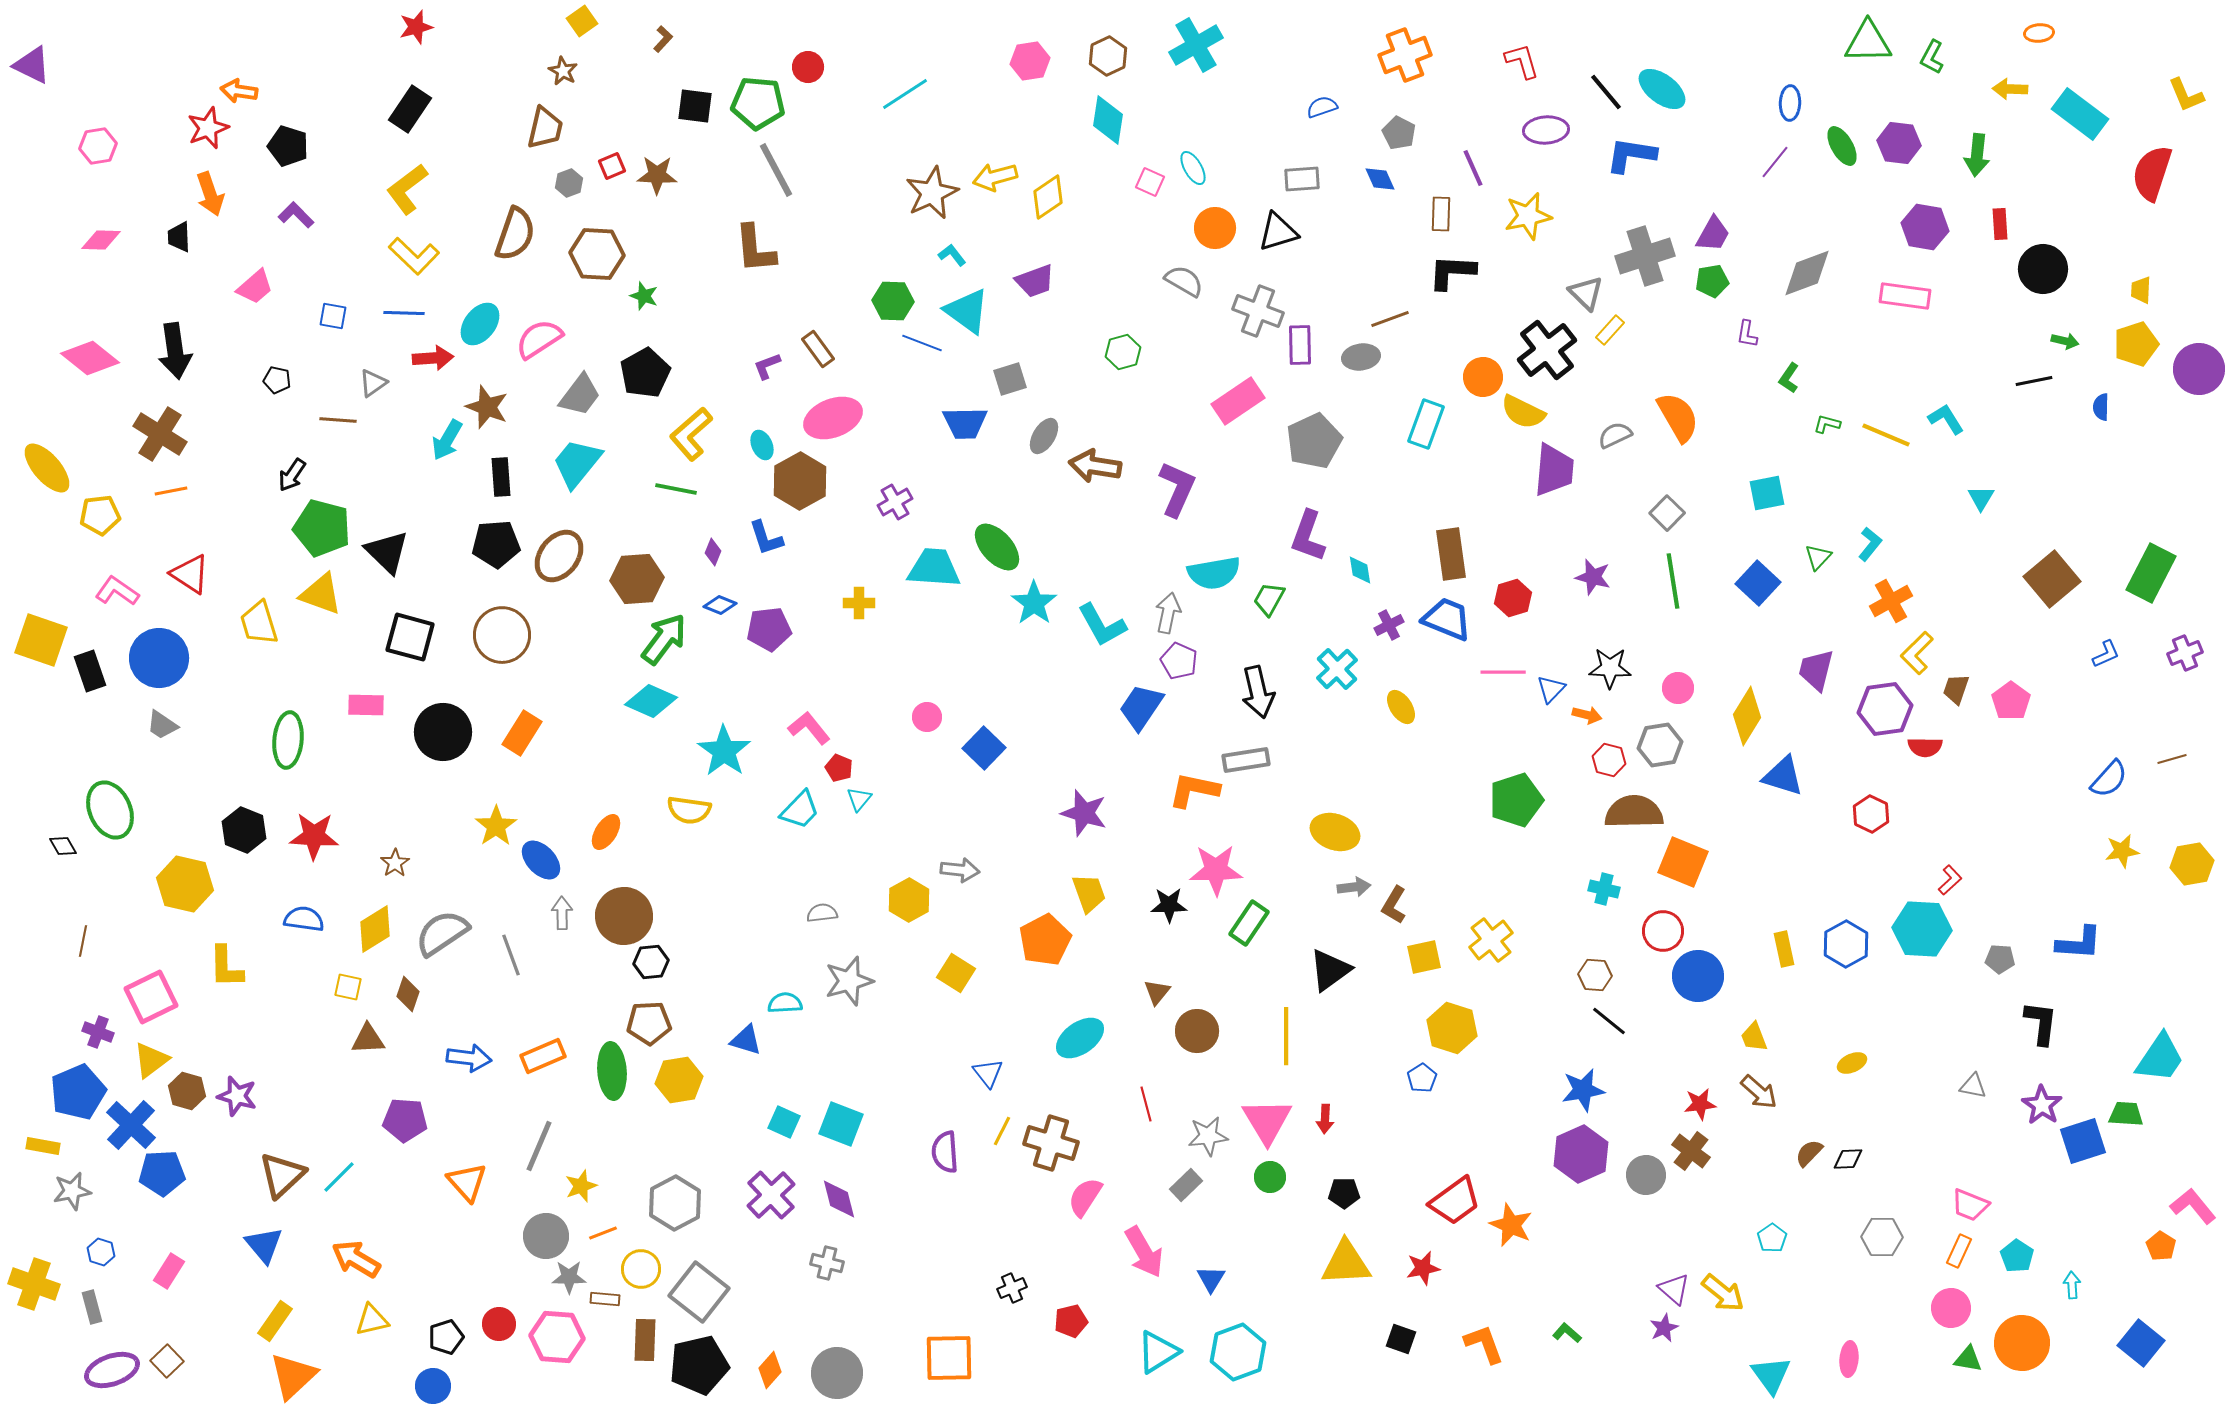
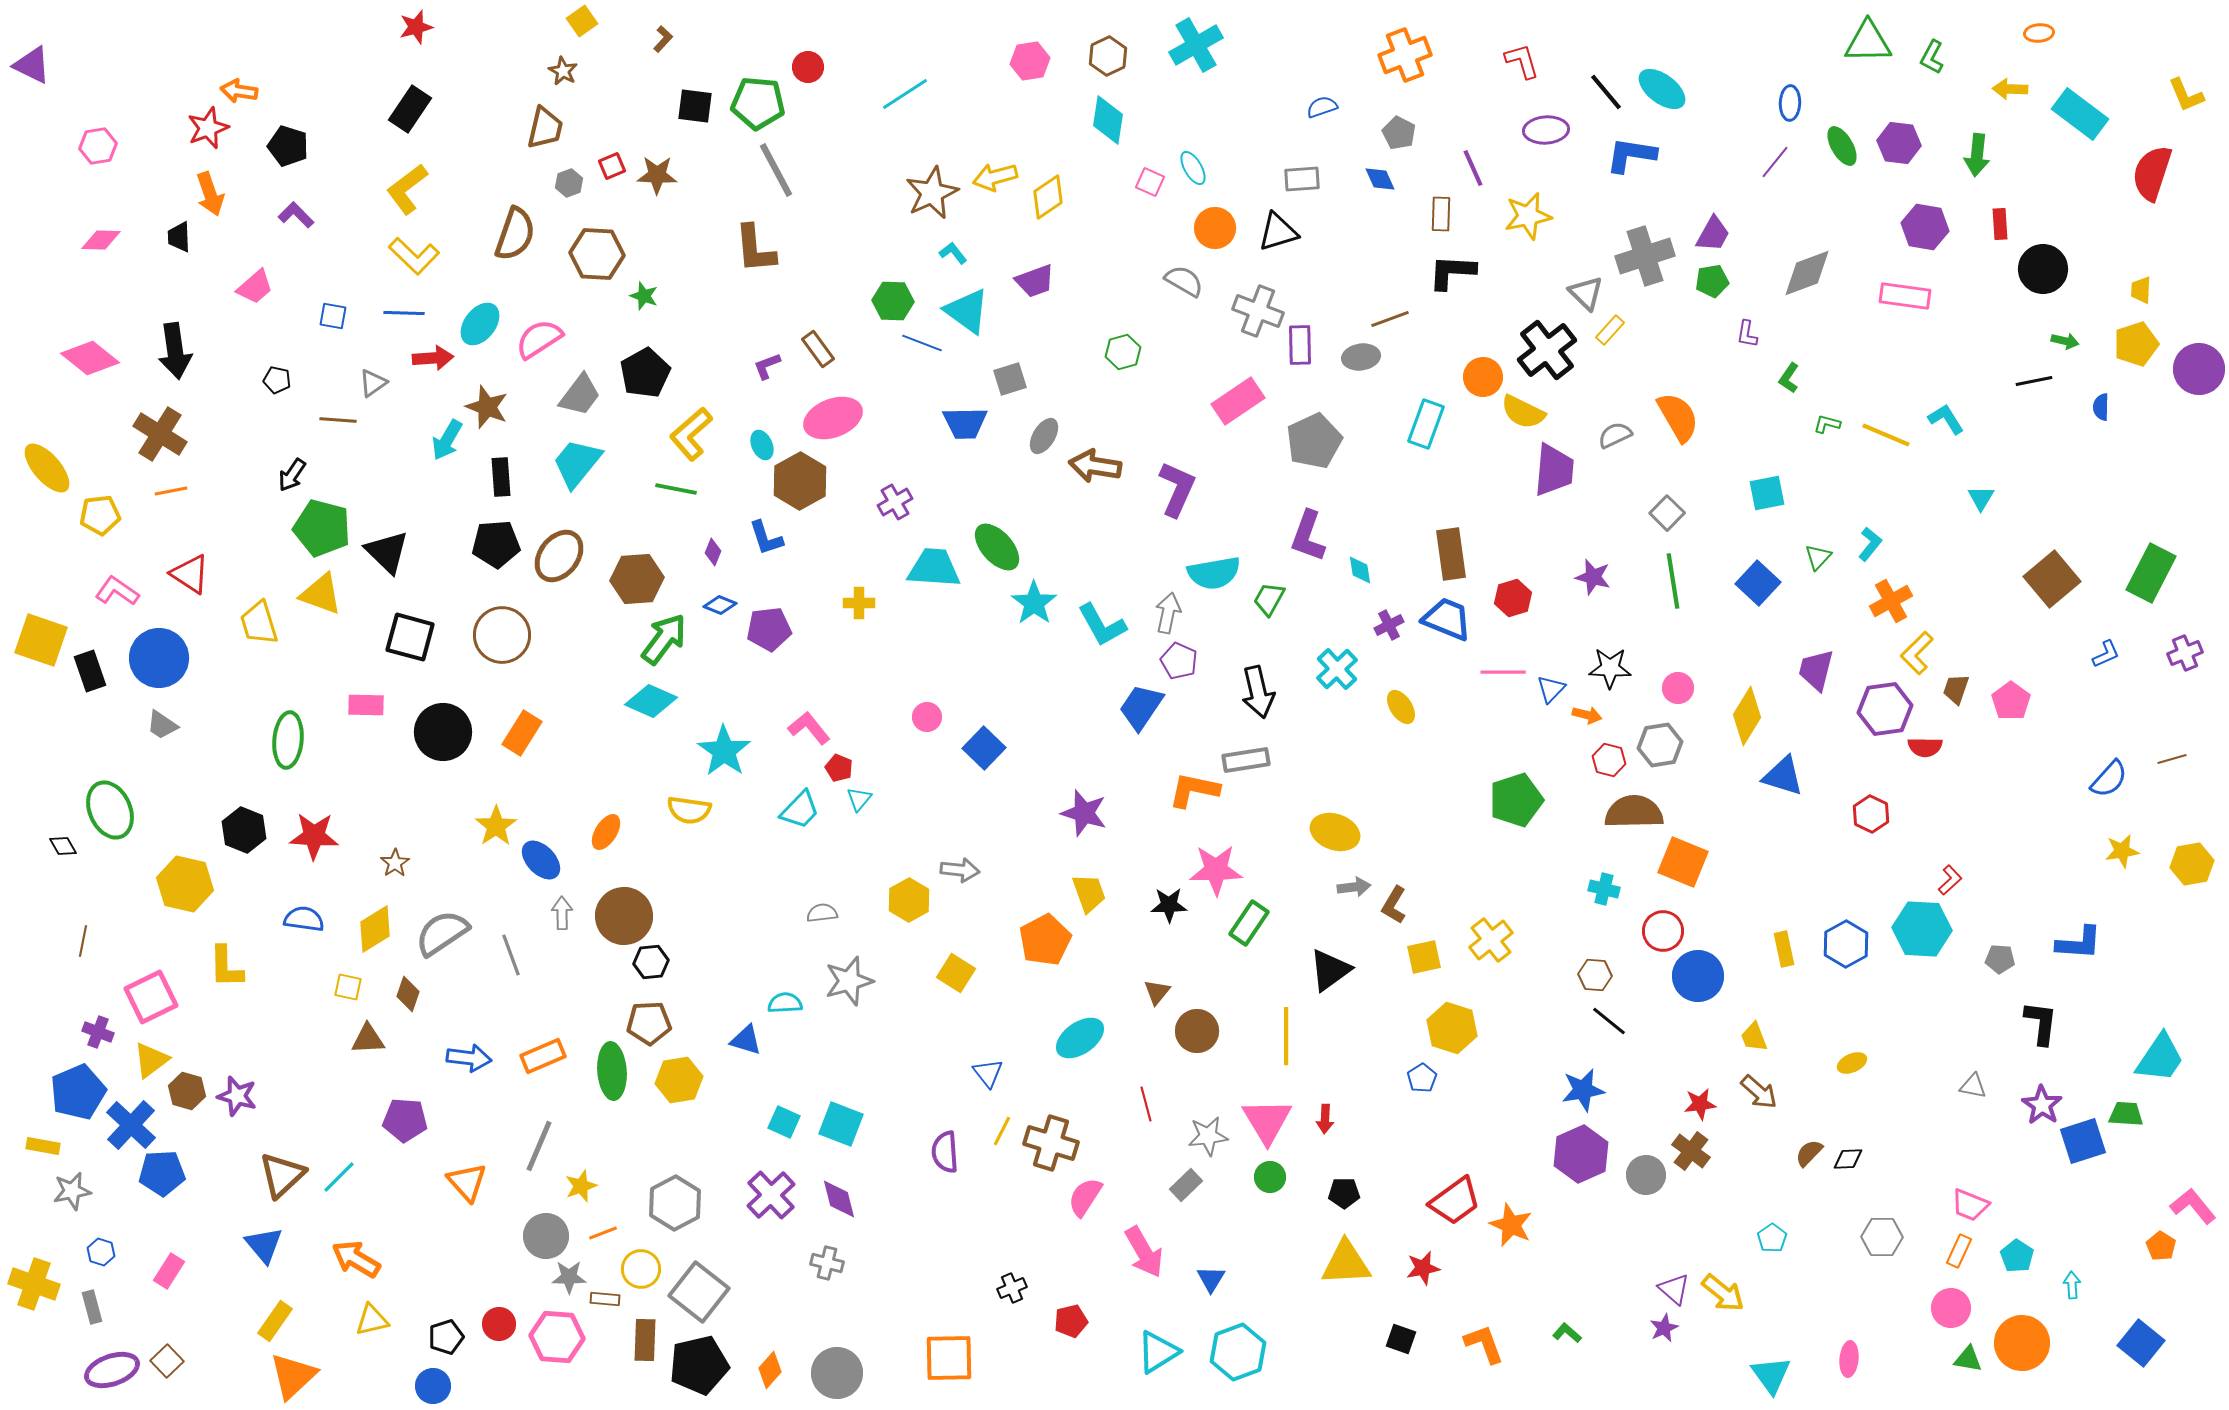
cyan L-shape at (952, 255): moved 1 px right, 2 px up
